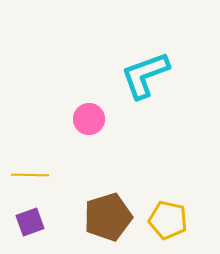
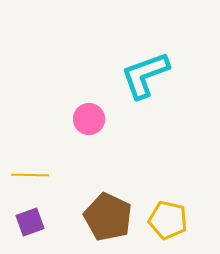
brown pentagon: rotated 30 degrees counterclockwise
